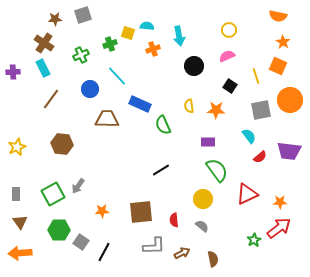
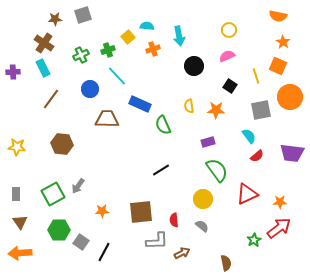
yellow square at (128, 33): moved 4 px down; rotated 32 degrees clockwise
green cross at (110, 44): moved 2 px left, 6 px down
orange circle at (290, 100): moved 3 px up
purple rectangle at (208, 142): rotated 16 degrees counterclockwise
yellow star at (17, 147): rotated 30 degrees clockwise
purple trapezoid at (289, 151): moved 3 px right, 2 px down
red semicircle at (260, 157): moved 3 px left, 1 px up
gray L-shape at (154, 246): moved 3 px right, 5 px up
brown semicircle at (213, 259): moved 13 px right, 4 px down
